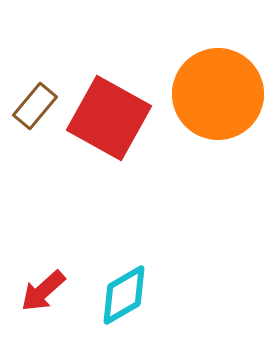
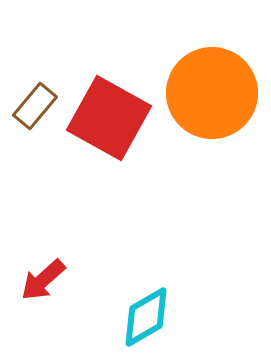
orange circle: moved 6 px left, 1 px up
red arrow: moved 11 px up
cyan diamond: moved 22 px right, 22 px down
